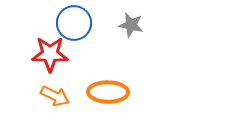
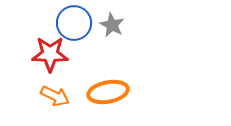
gray star: moved 19 px left; rotated 15 degrees clockwise
orange ellipse: rotated 12 degrees counterclockwise
